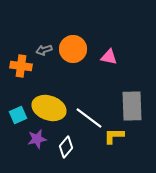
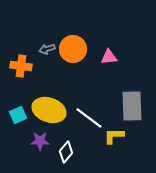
gray arrow: moved 3 px right, 1 px up
pink triangle: rotated 18 degrees counterclockwise
yellow ellipse: moved 2 px down
purple star: moved 3 px right, 2 px down; rotated 12 degrees clockwise
white diamond: moved 5 px down
